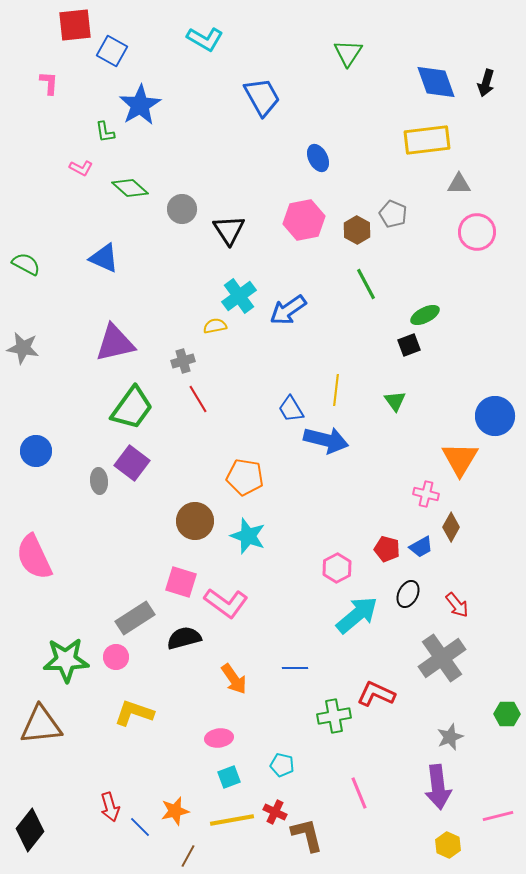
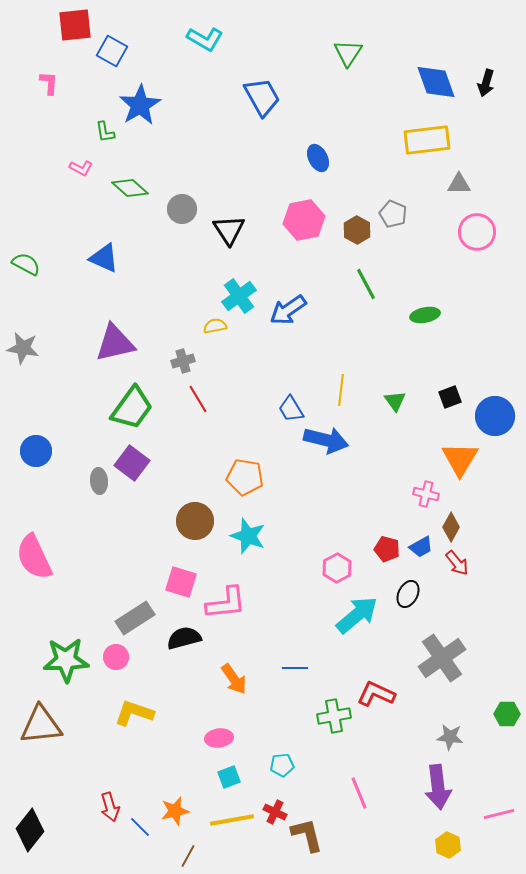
green ellipse at (425, 315): rotated 16 degrees clockwise
black square at (409, 345): moved 41 px right, 52 px down
yellow line at (336, 390): moved 5 px right
pink L-shape at (226, 603): rotated 42 degrees counterclockwise
red arrow at (457, 605): moved 42 px up
gray star at (450, 737): rotated 28 degrees clockwise
cyan pentagon at (282, 765): rotated 20 degrees counterclockwise
pink line at (498, 816): moved 1 px right, 2 px up
